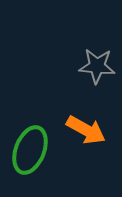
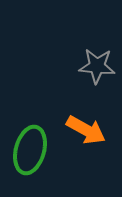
green ellipse: rotated 6 degrees counterclockwise
